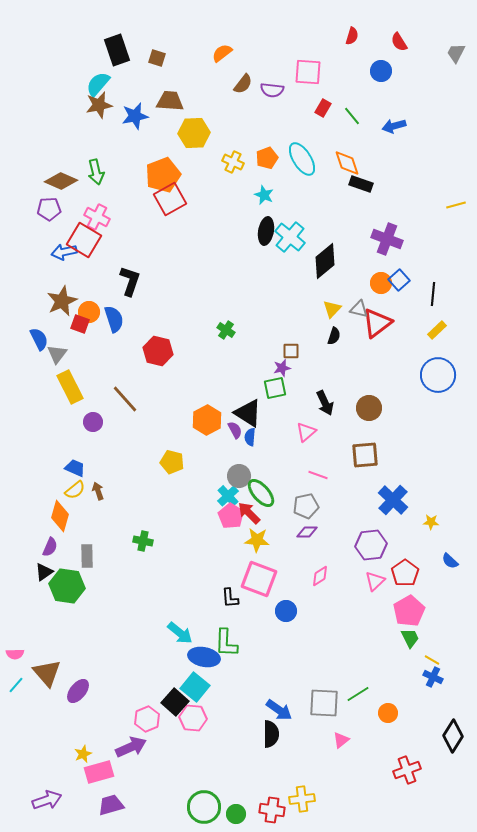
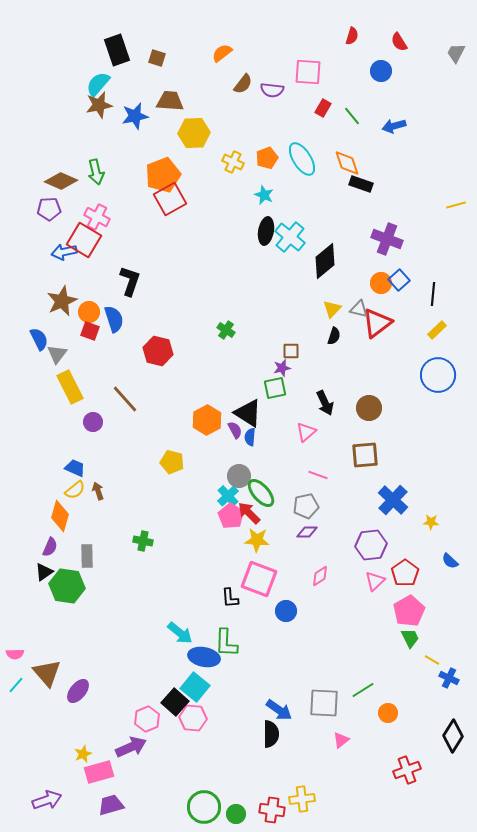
red square at (80, 324): moved 10 px right, 7 px down
blue cross at (433, 677): moved 16 px right, 1 px down
green line at (358, 694): moved 5 px right, 4 px up
